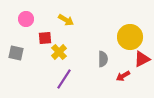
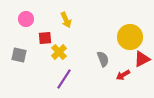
yellow arrow: rotated 35 degrees clockwise
gray square: moved 3 px right, 2 px down
gray semicircle: rotated 21 degrees counterclockwise
red arrow: moved 1 px up
